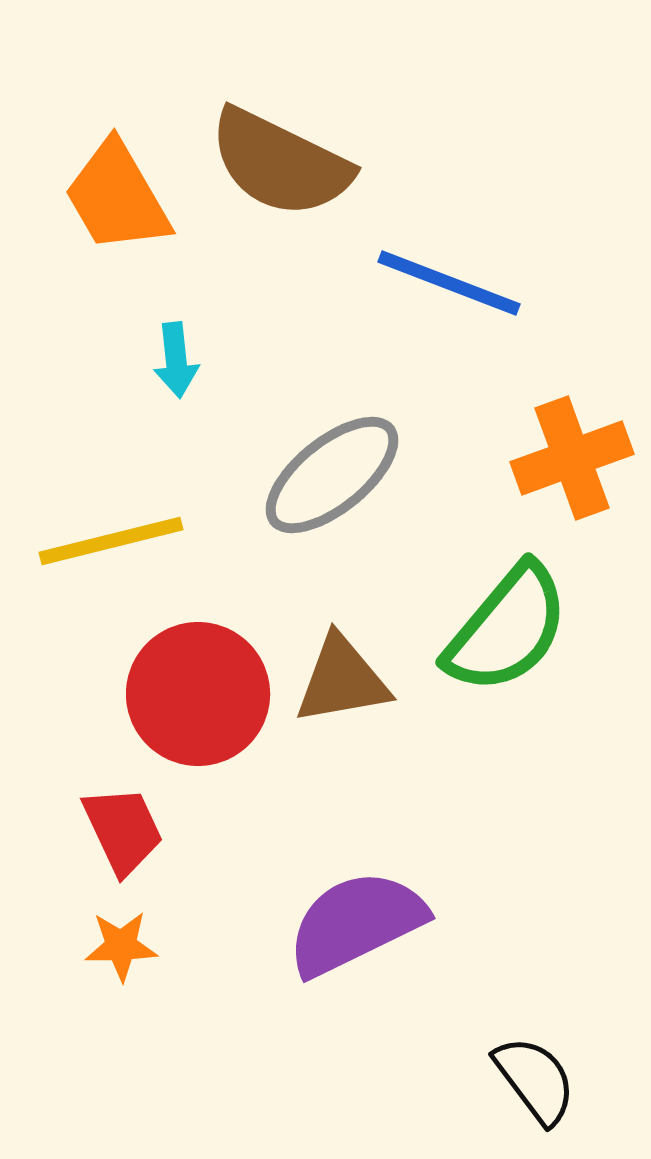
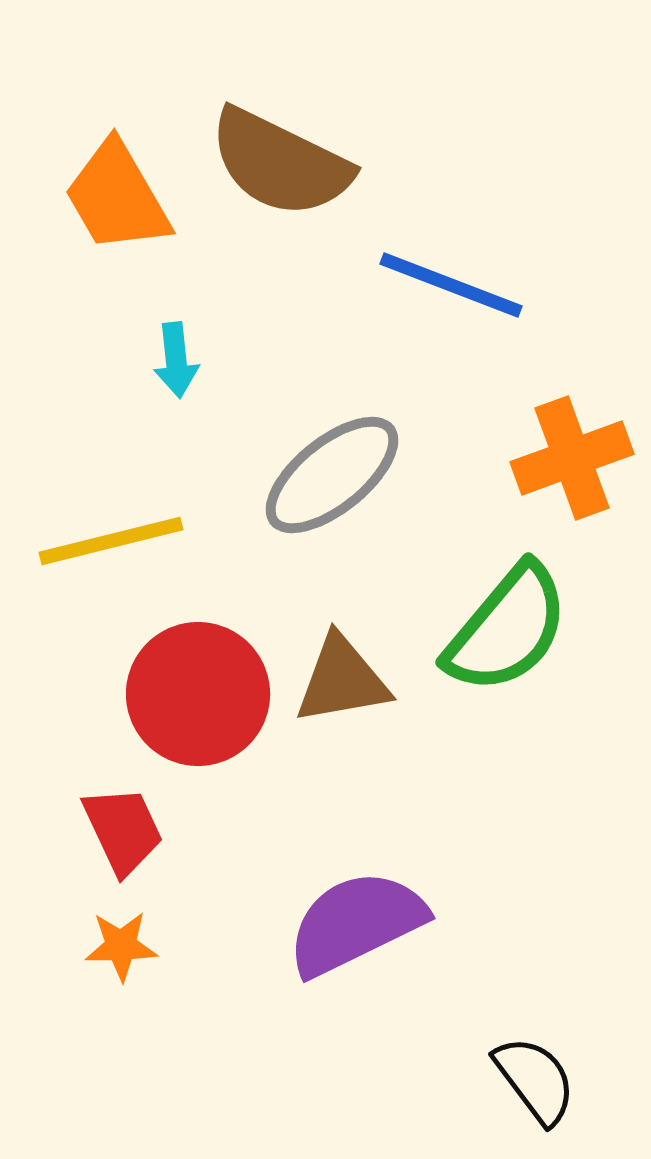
blue line: moved 2 px right, 2 px down
